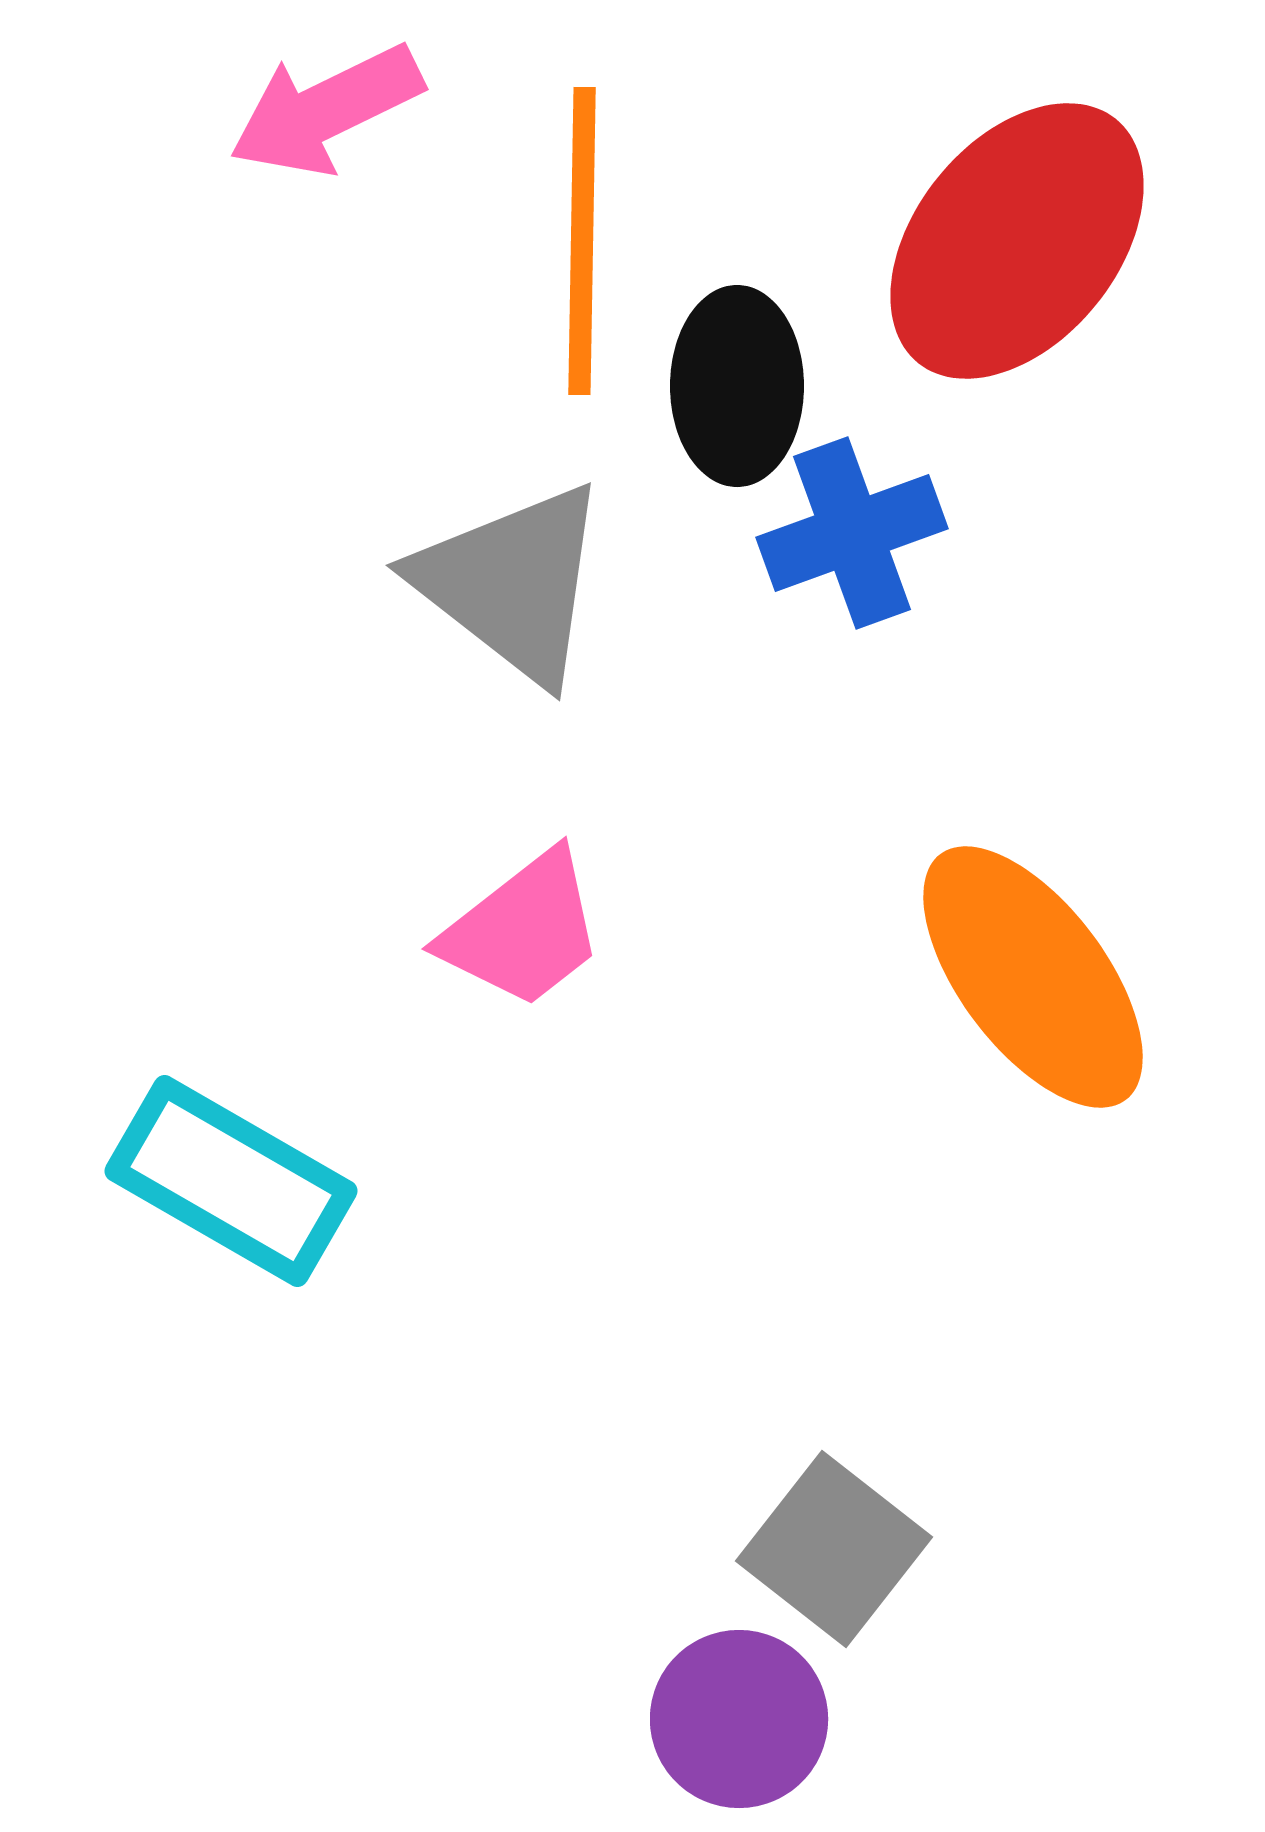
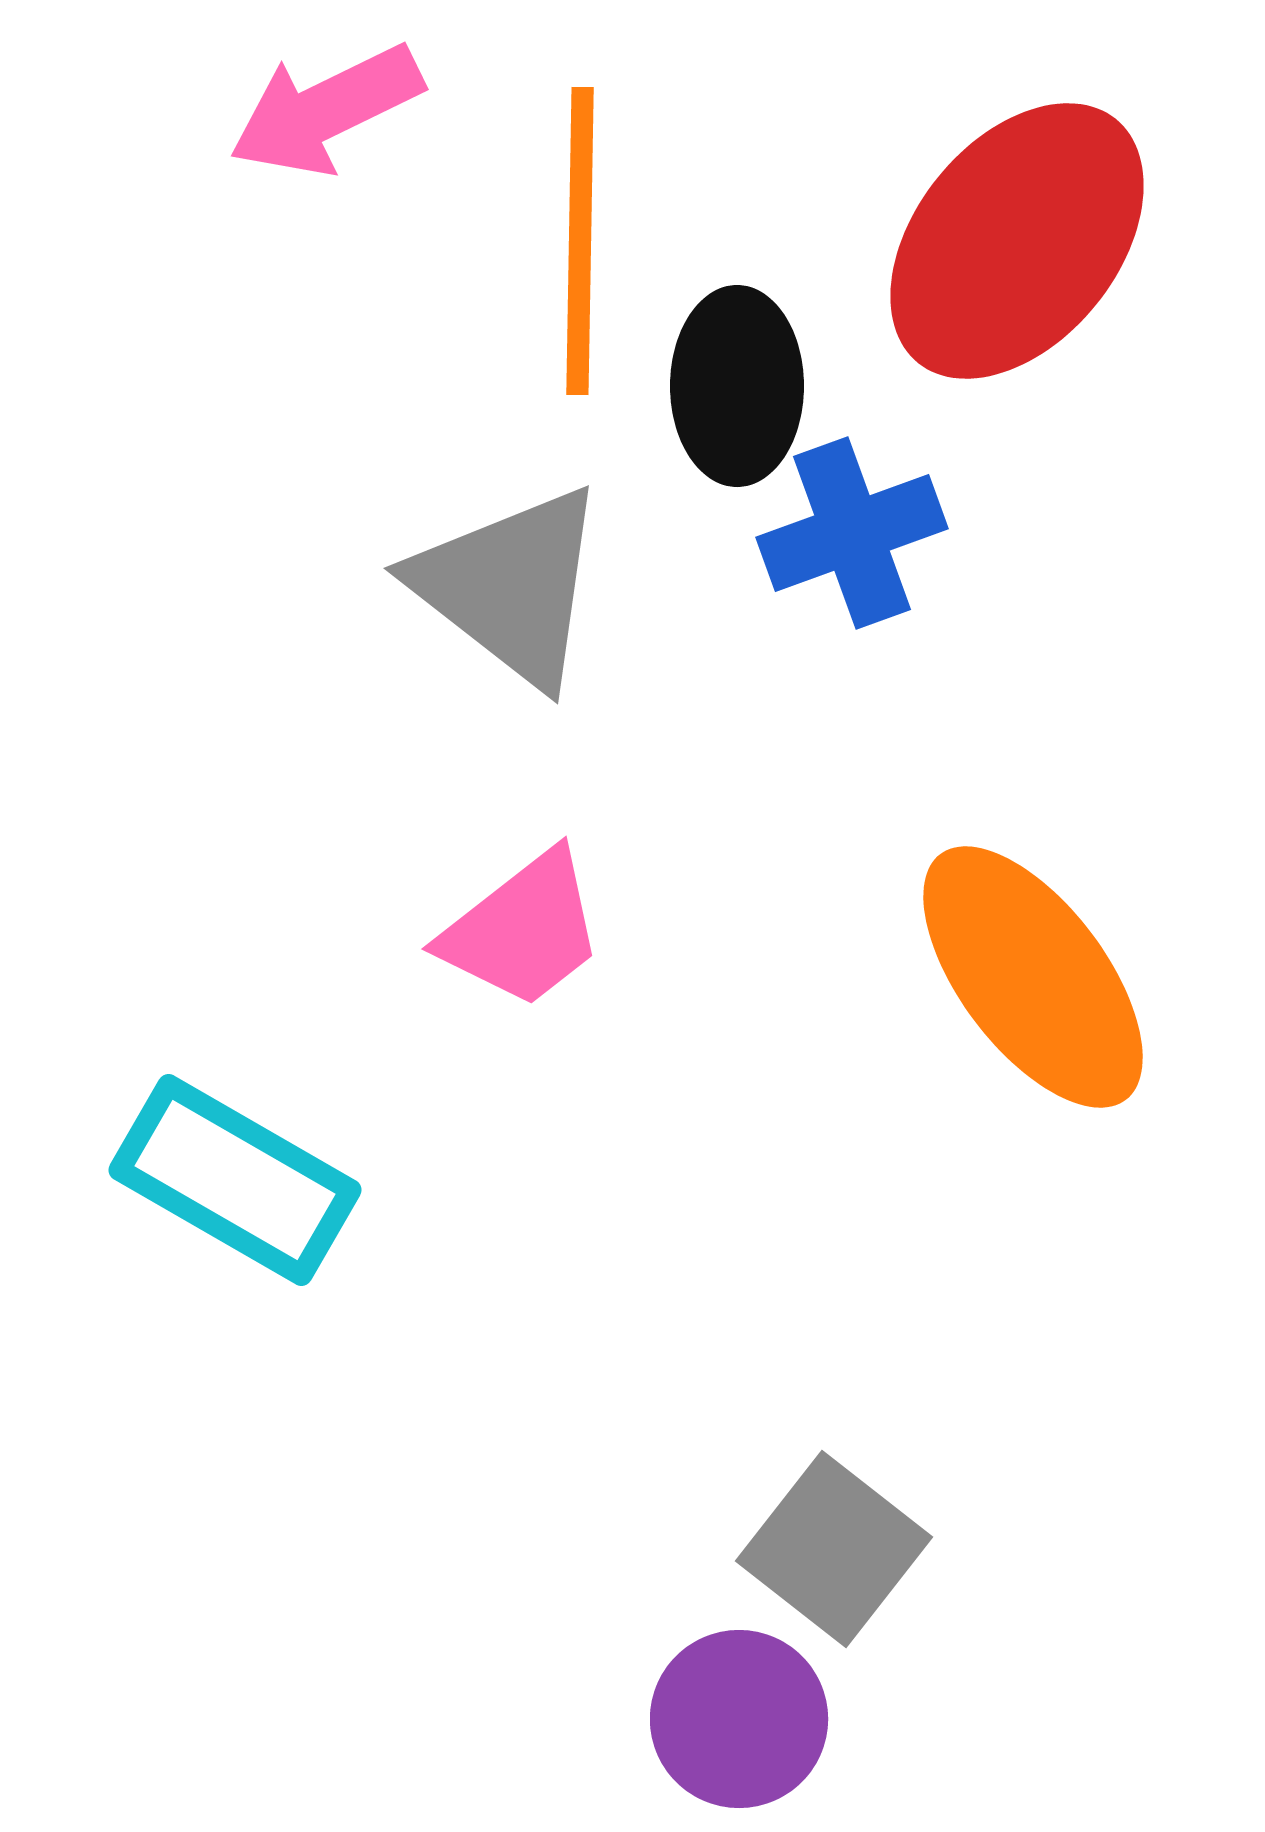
orange line: moved 2 px left
gray triangle: moved 2 px left, 3 px down
cyan rectangle: moved 4 px right, 1 px up
